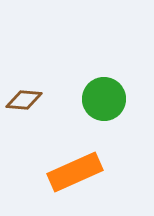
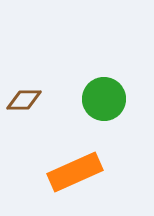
brown diamond: rotated 6 degrees counterclockwise
